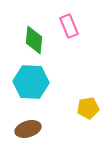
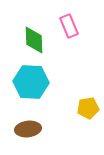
green diamond: rotated 8 degrees counterclockwise
brown ellipse: rotated 10 degrees clockwise
